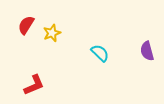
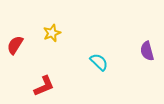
red semicircle: moved 11 px left, 20 px down
cyan semicircle: moved 1 px left, 9 px down
red L-shape: moved 10 px right, 1 px down
